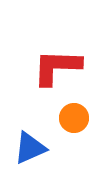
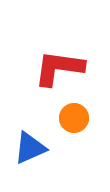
red L-shape: moved 2 px right, 1 px down; rotated 6 degrees clockwise
